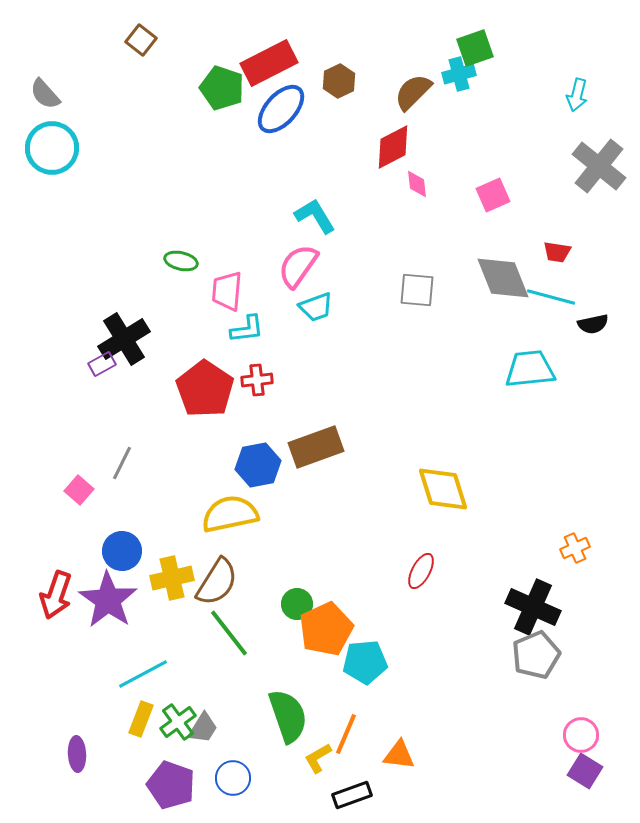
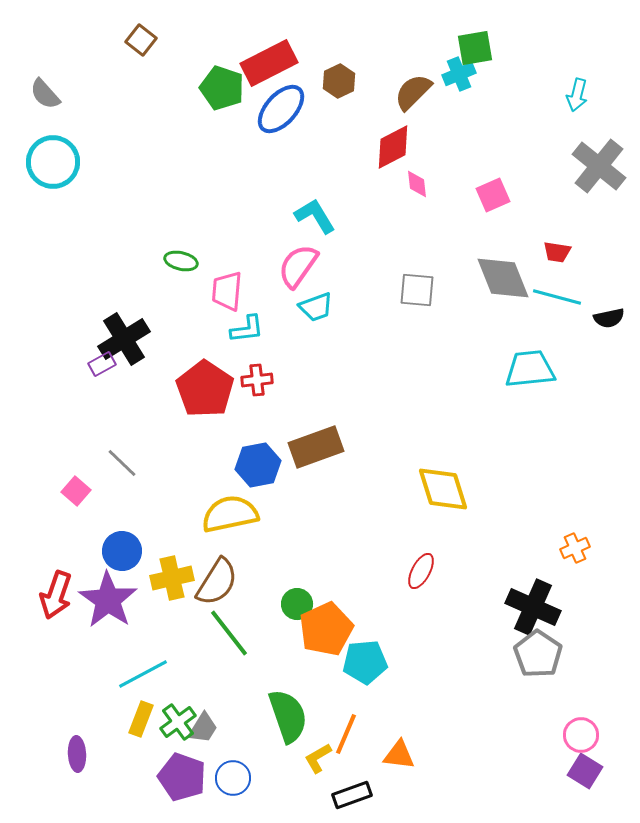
green square at (475, 48): rotated 9 degrees clockwise
cyan cross at (459, 74): rotated 8 degrees counterclockwise
cyan circle at (52, 148): moved 1 px right, 14 px down
cyan line at (551, 297): moved 6 px right
black semicircle at (593, 324): moved 16 px right, 6 px up
gray line at (122, 463): rotated 72 degrees counterclockwise
pink square at (79, 490): moved 3 px left, 1 px down
gray pentagon at (536, 655): moved 2 px right, 1 px up; rotated 15 degrees counterclockwise
purple pentagon at (171, 785): moved 11 px right, 8 px up
